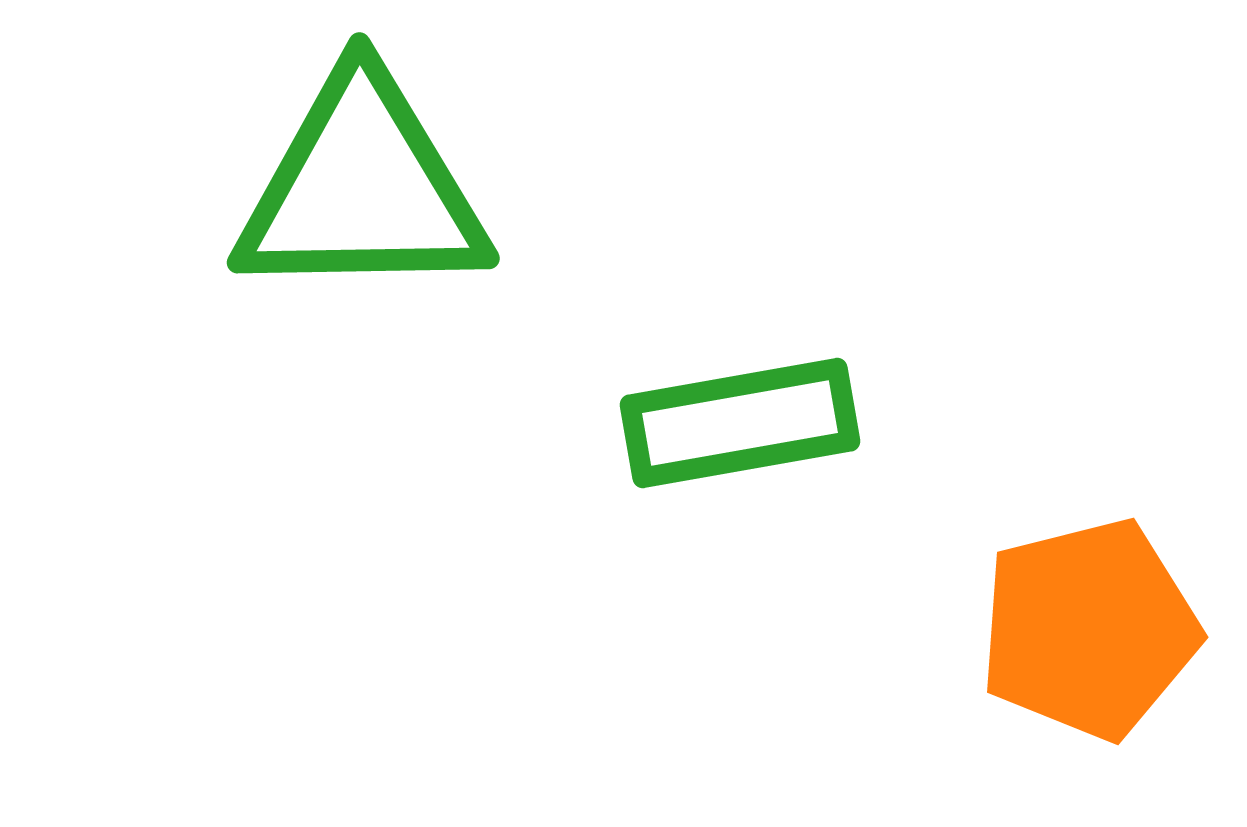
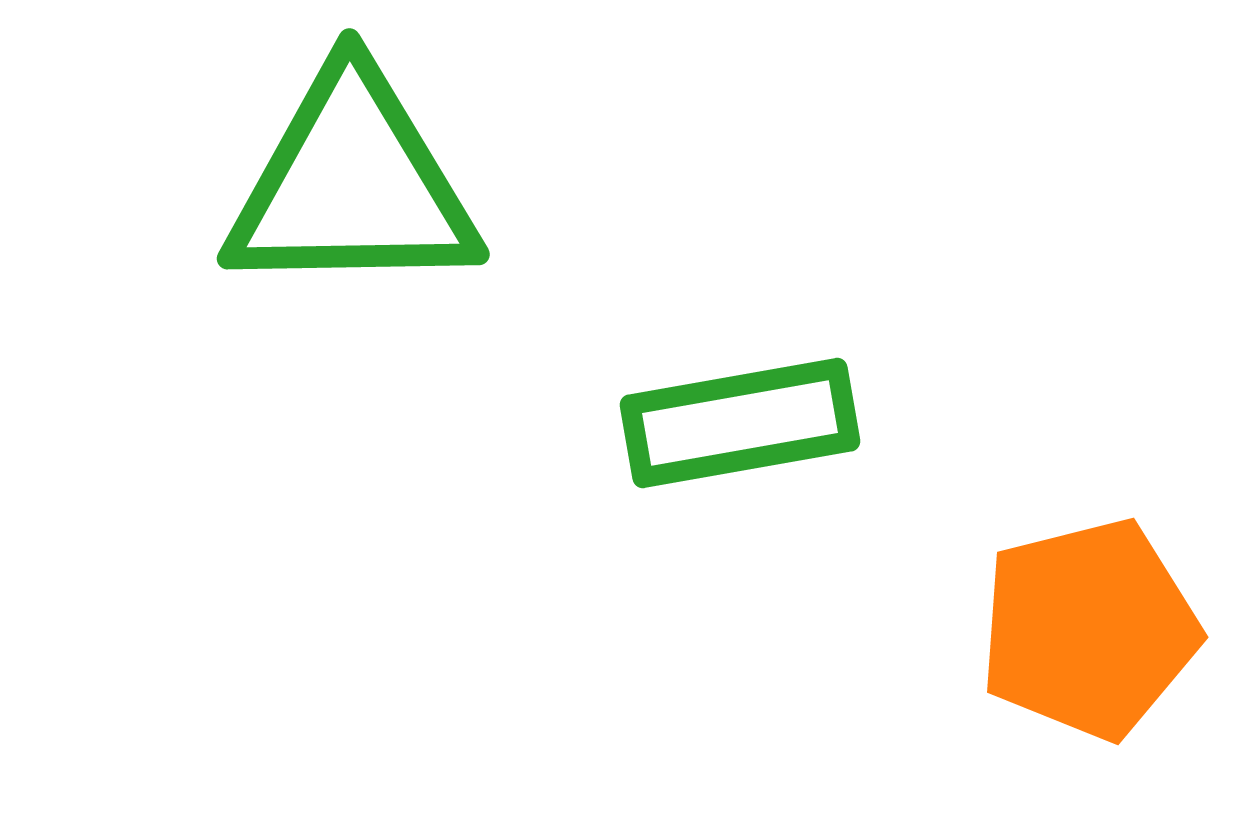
green triangle: moved 10 px left, 4 px up
